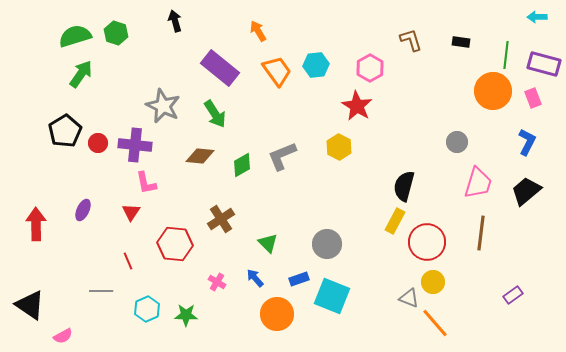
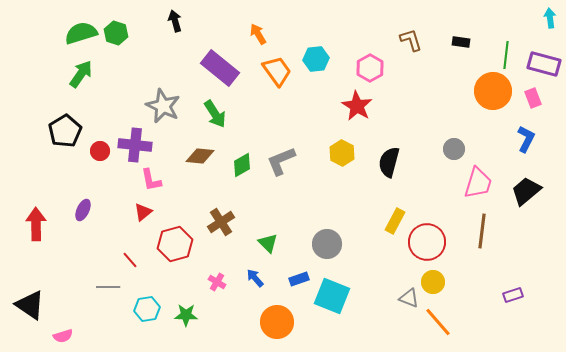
cyan arrow at (537, 17): moved 13 px right, 1 px down; rotated 84 degrees clockwise
orange arrow at (258, 31): moved 3 px down
green semicircle at (75, 36): moved 6 px right, 3 px up
cyan hexagon at (316, 65): moved 6 px up
gray circle at (457, 142): moved 3 px left, 7 px down
blue L-shape at (527, 142): moved 1 px left, 3 px up
red circle at (98, 143): moved 2 px right, 8 px down
yellow hexagon at (339, 147): moved 3 px right, 6 px down
gray L-shape at (282, 156): moved 1 px left, 5 px down
pink L-shape at (146, 183): moved 5 px right, 3 px up
black semicircle at (404, 186): moved 15 px left, 24 px up
red triangle at (131, 212): moved 12 px right; rotated 18 degrees clockwise
brown cross at (221, 219): moved 3 px down
brown line at (481, 233): moved 1 px right, 2 px up
red hexagon at (175, 244): rotated 20 degrees counterclockwise
red line at (128, 261): moved 2 px right, 1 px up; rotated 18 degrees counterclockwise
gray line at (101, 291): moved 7 px right, 4 px up
purple rectangle at (513, 295): rotated 18 degrees clockwise
cyan hexagon at (147, 309): rotated 15 degrees clockwise
orange circle at (277, 314): moved 8 px down
orange line at (435, 323): moved 3 px right, 1 px up
pink semicircle at (63, 336): rotated 12 degrees clockwise
